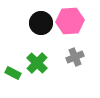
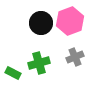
pink hexagon: rotated 16 degrees counterclockwise
green cross: moved 2 px right; rotated 30 degrees clockwise
